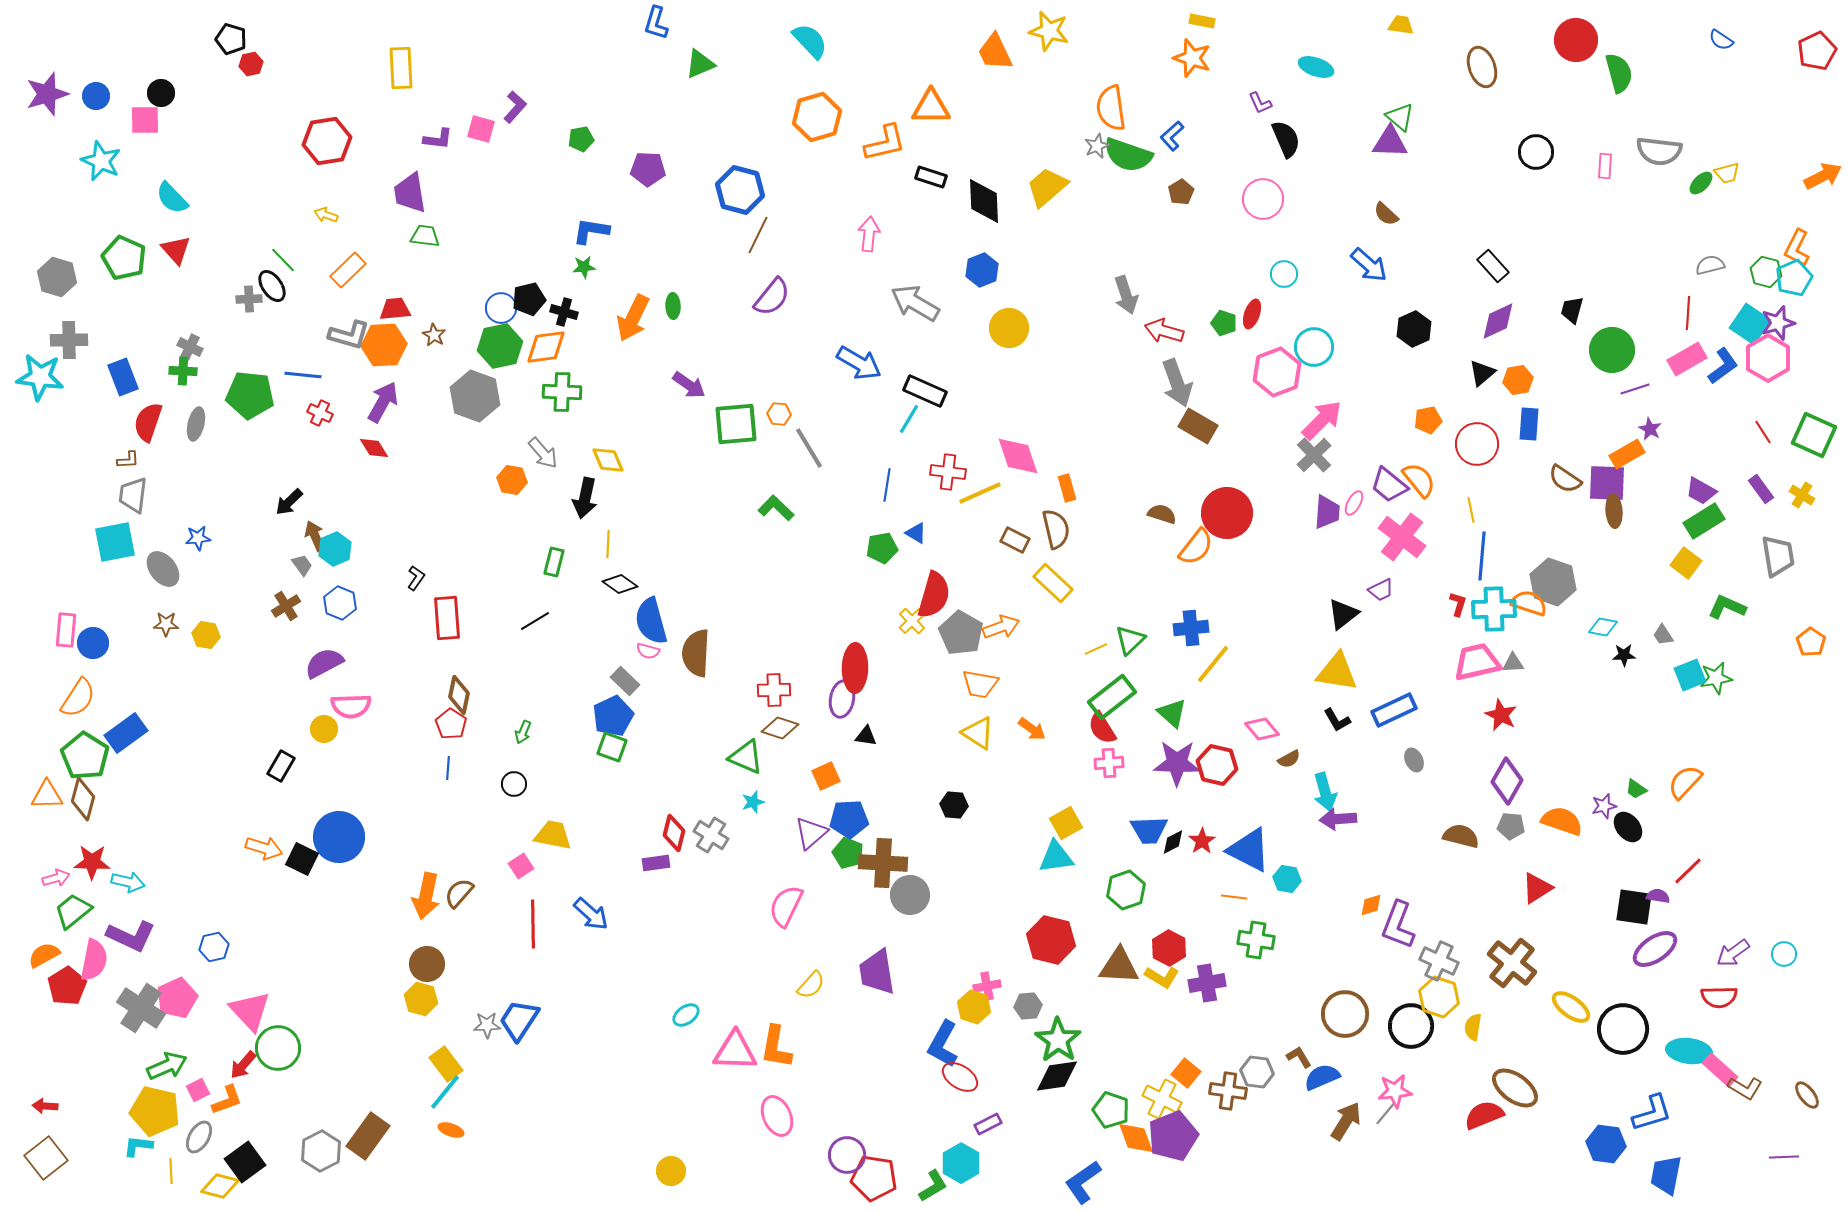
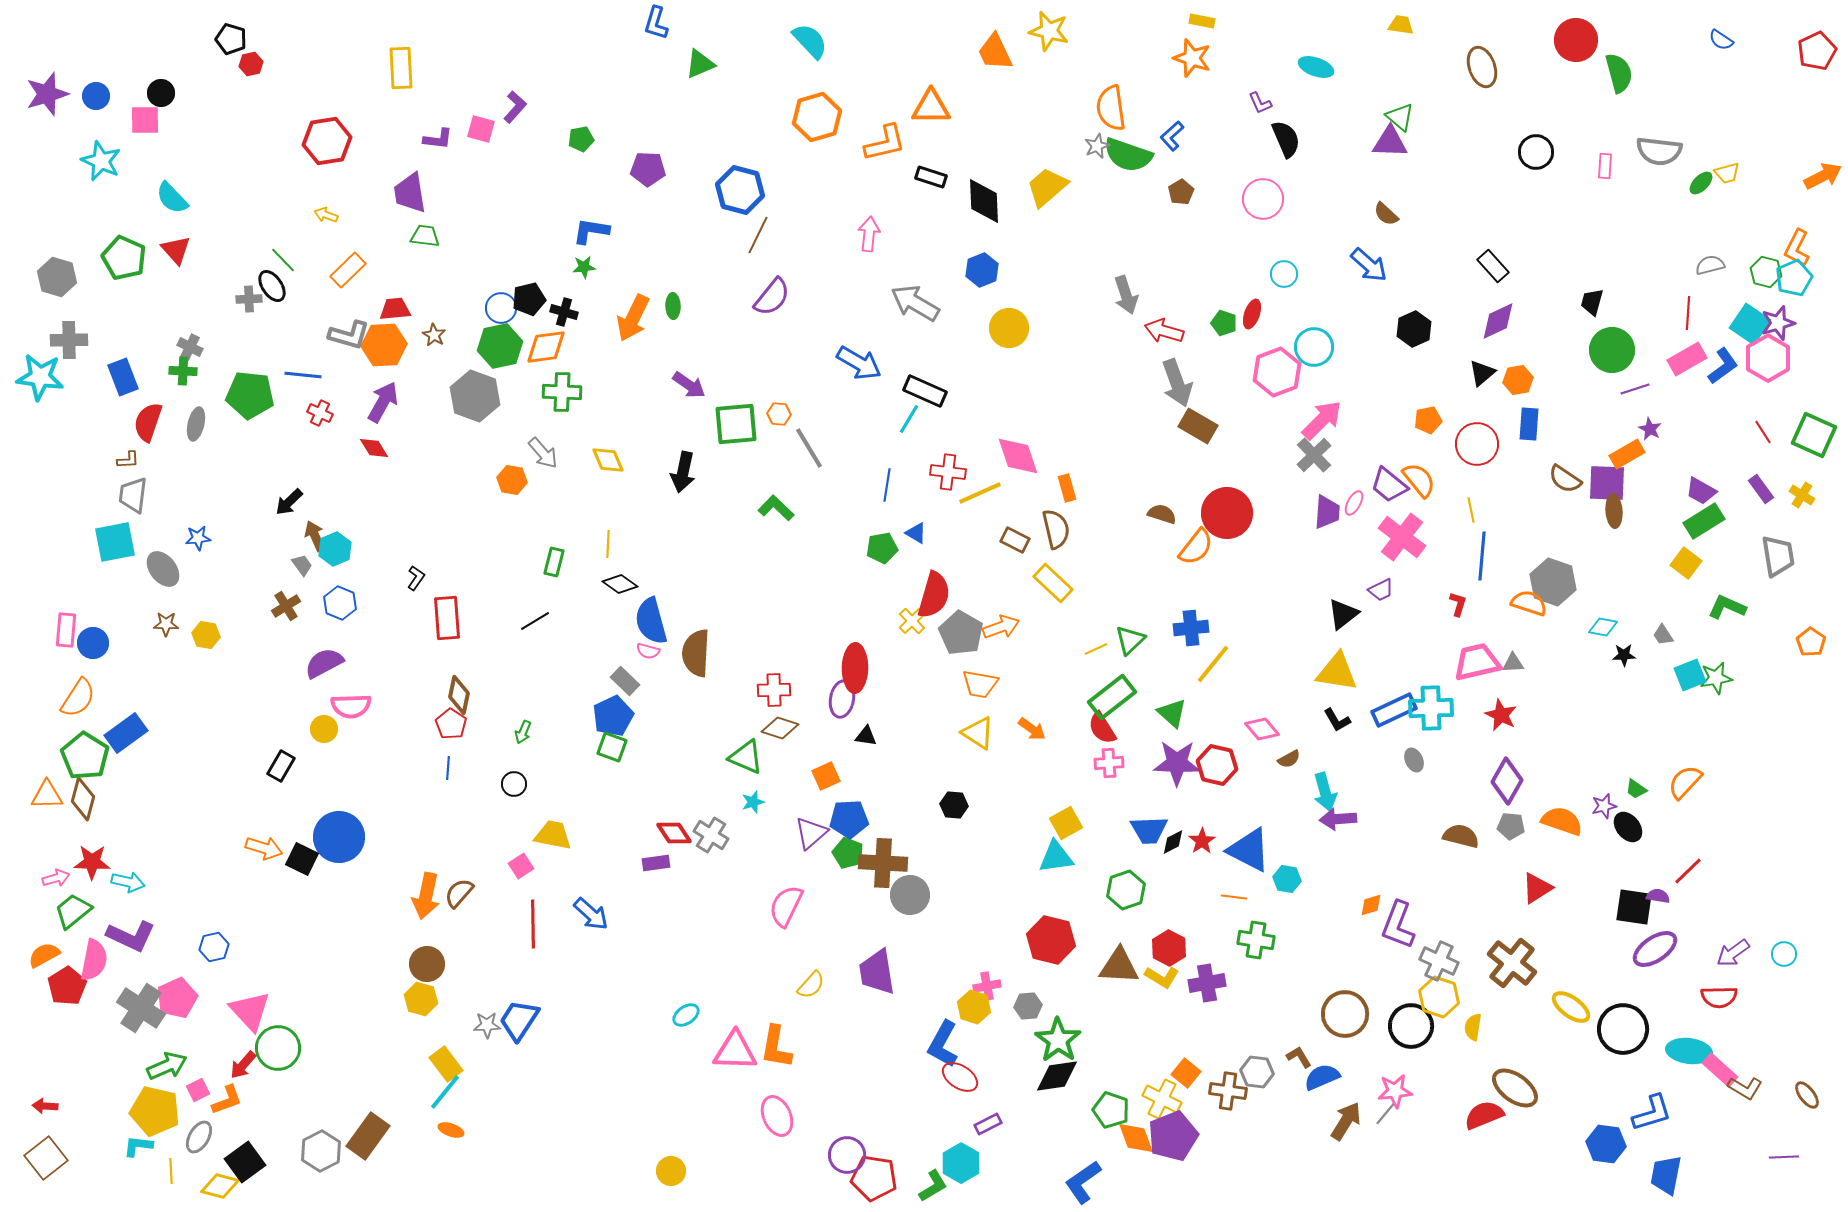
black trapezoid at (1572, 310): moved 20 px right, 8 px up
black arrow at (585, 498): moved 98 px right, 26 px up
cyan cross at (1494, 609): moved 63 px left, 99 px down
red diamond at (674, 833): rotated 48 degrees counterclockwise
